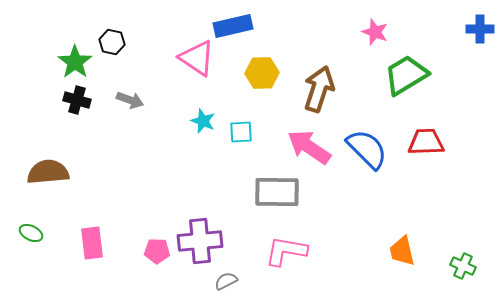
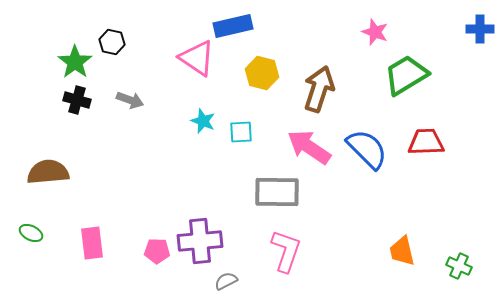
yellow hexagon: rotated 16 degrees clockwise
pink L-shape: rotated 99 degrees clockwise
green cross: moved 4 px left
